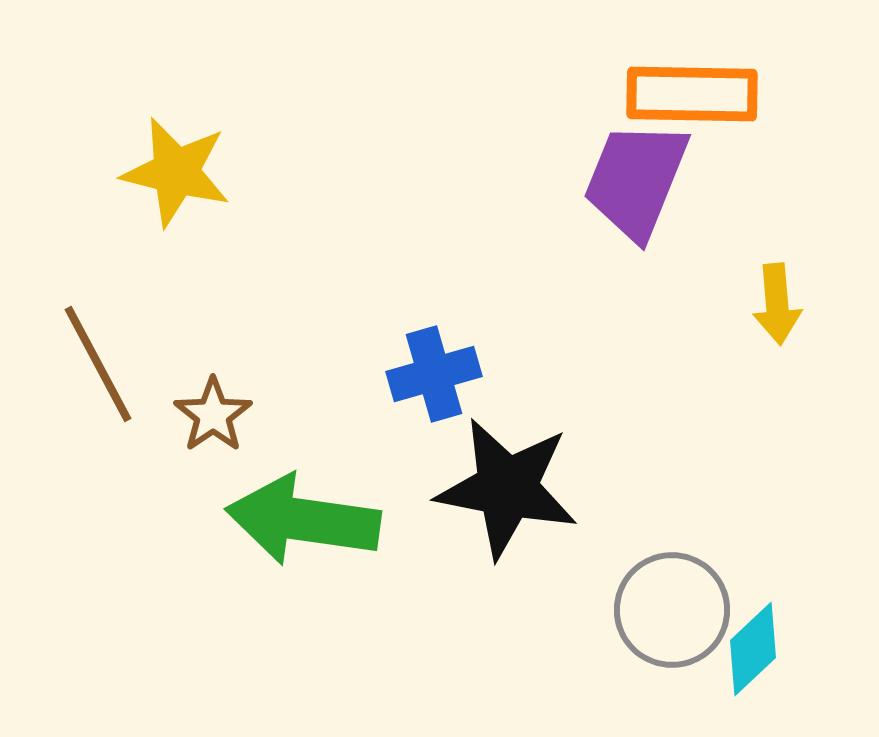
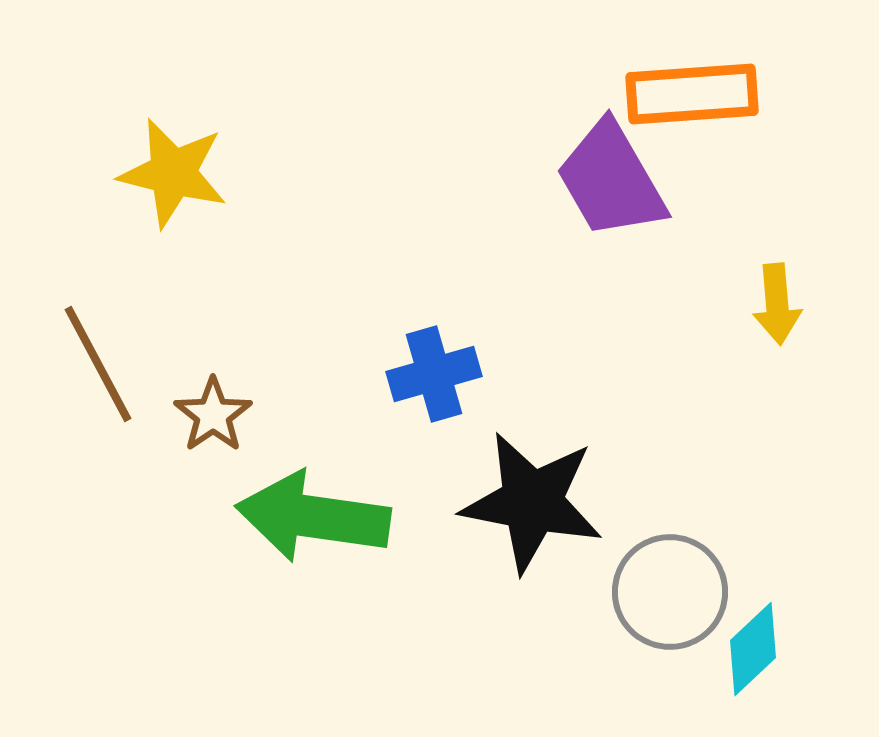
orange rectangle: rotated 5 degrees counterclockwise
yellow star: moved 3 px left, 1 px down
purple trapezoid: moved 25 px left; rotated 52 degrees counterclockwise
black star: moved 25 px right, 14 px down
green arrow: moved 10 px right, 3 px up
gray circle: moved 2 px left, 18 px up
